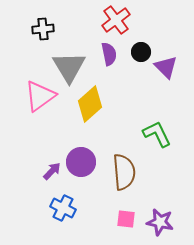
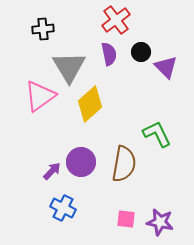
brown semicircle: moved 8 px up; rotated 15 degrees clockwise
